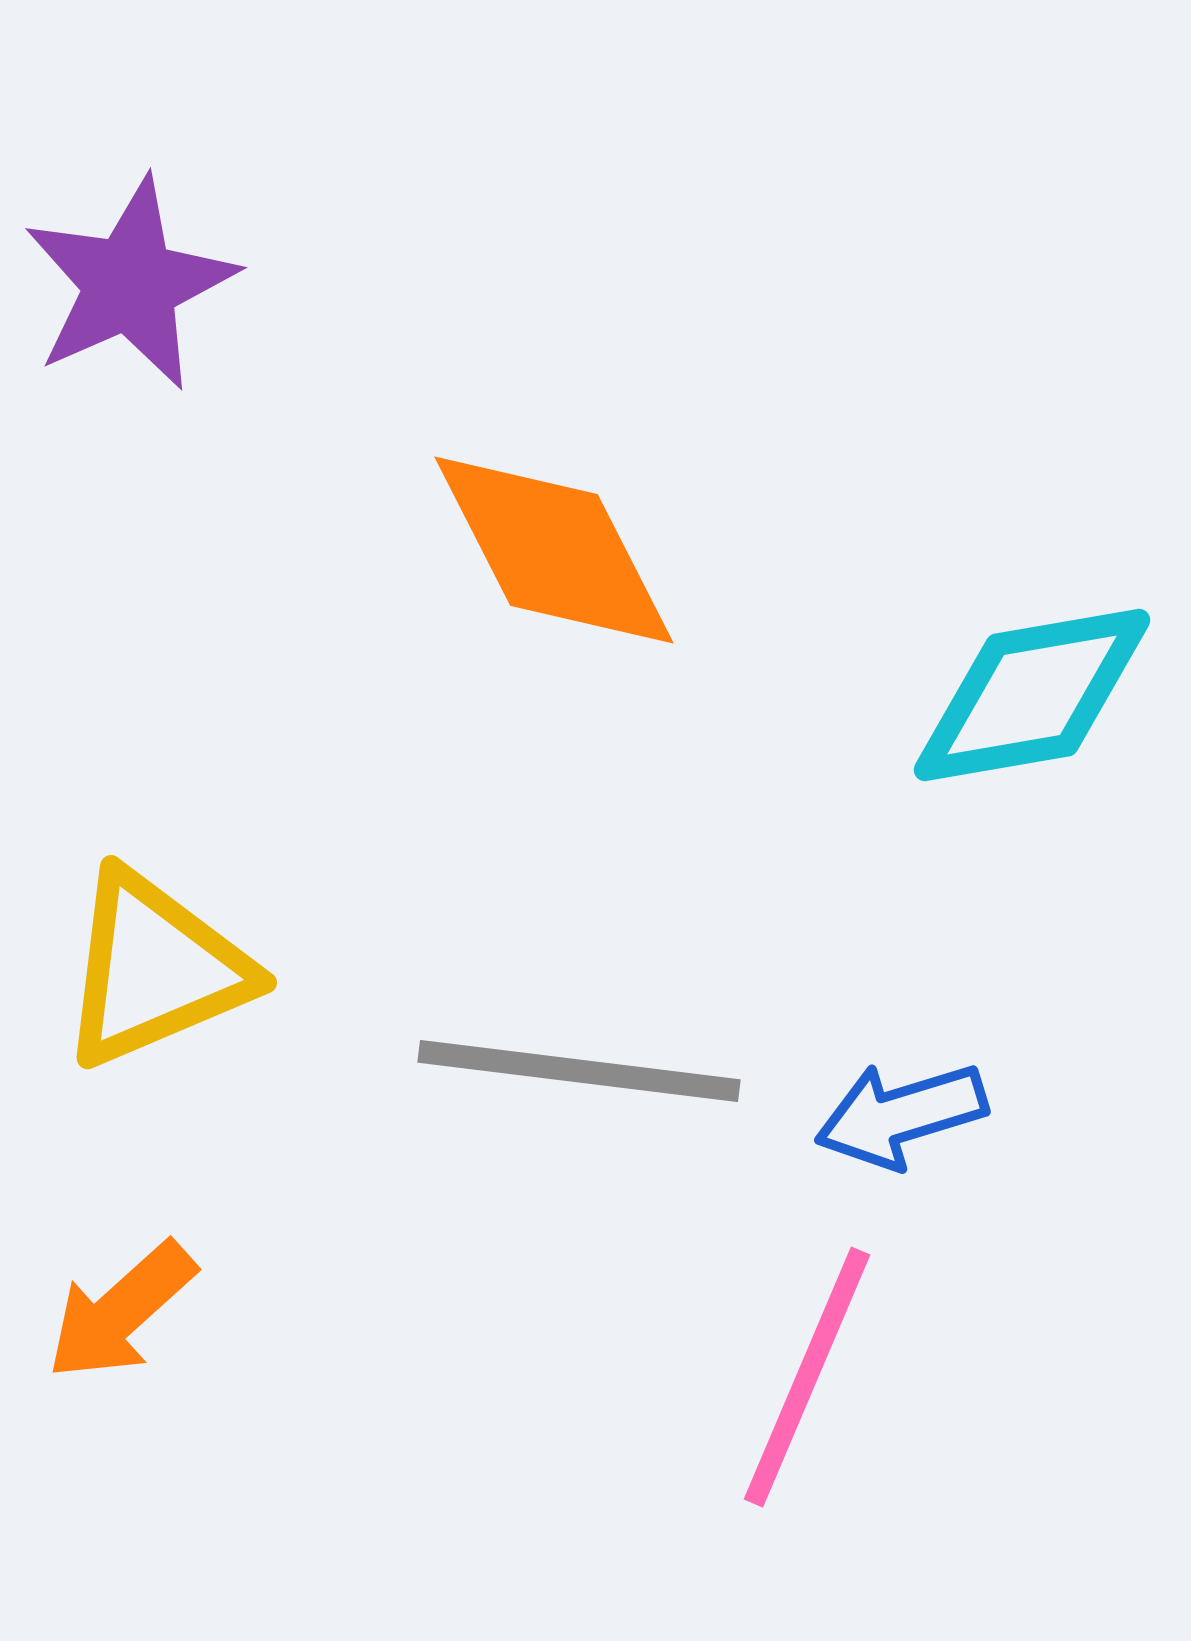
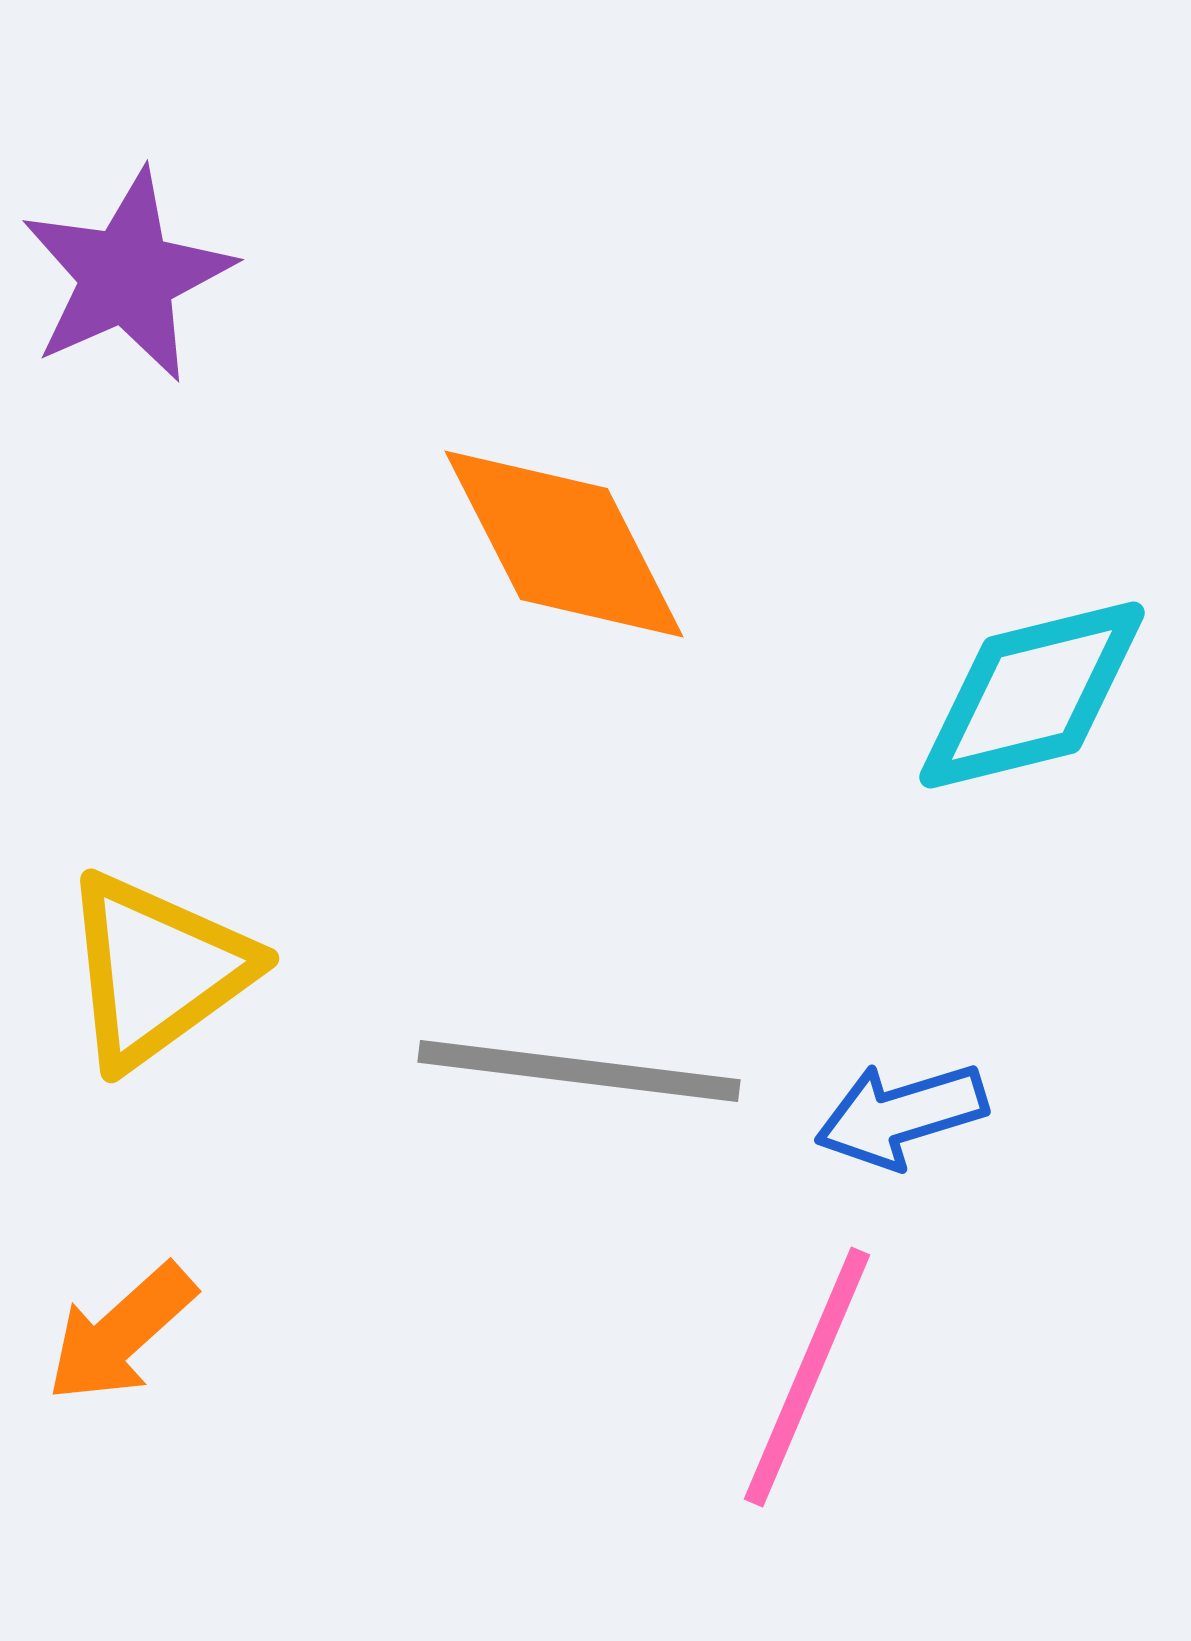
purple star: moved 3 px left, 8 px up
orange diamond: moved 10 px right, 6 px up
cyan diamond: rotated 4 degrees counterclockwise
yellow triangle: moved 2 px right, 1 px down; rotated 13 degrees counterclockwise
orange arrow: moved 22 px down
